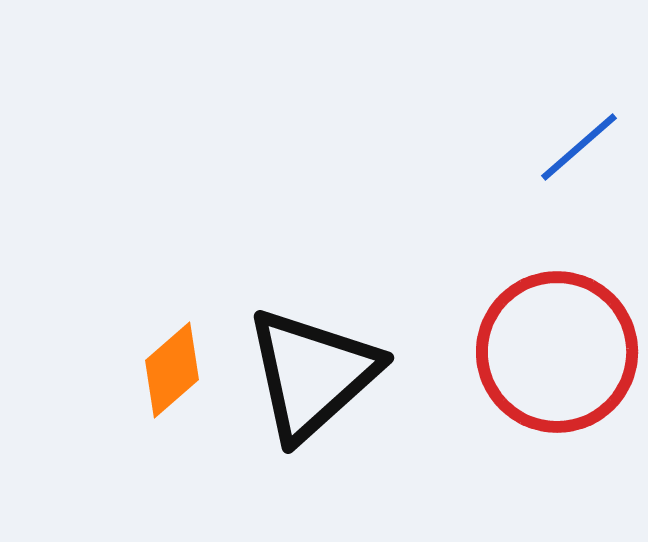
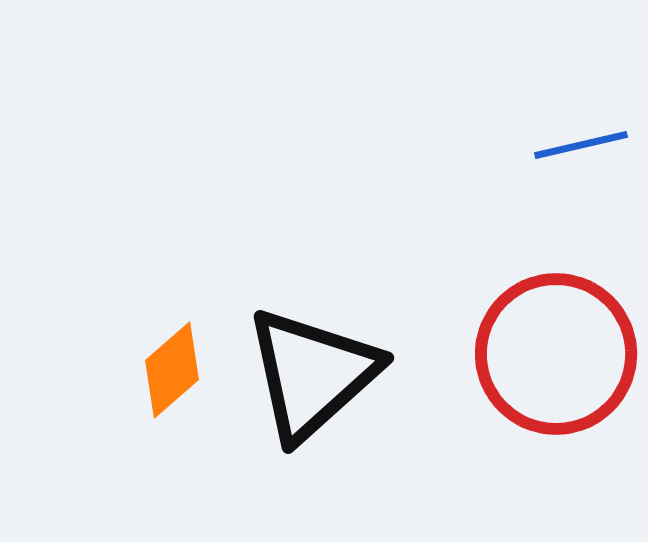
blue line: moved 2 px right, 2 px up; rotated 28 degrees clockwise
red circle: moved 1 px left, 2 px down
